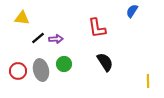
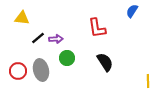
green circle: moved 3 px right, 6 px up
